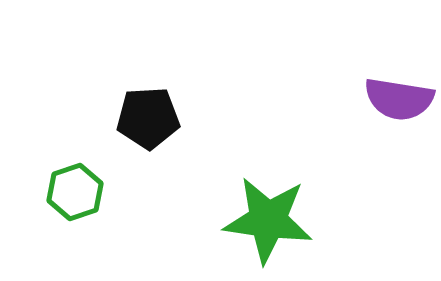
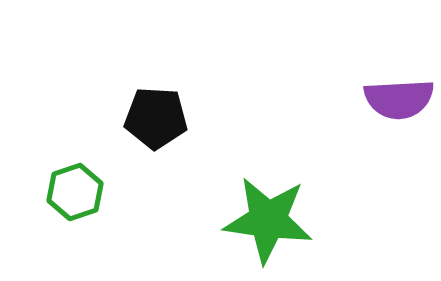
purple semicircle: rotated 12 degrees counterclockwise
black pentagon: moved 8 px right; rotated 6 degrees clockwise
